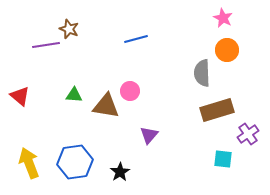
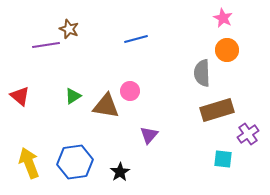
green triangle: moved 1 px left, 1 px down; rotated 36 degrees counterclockwise
